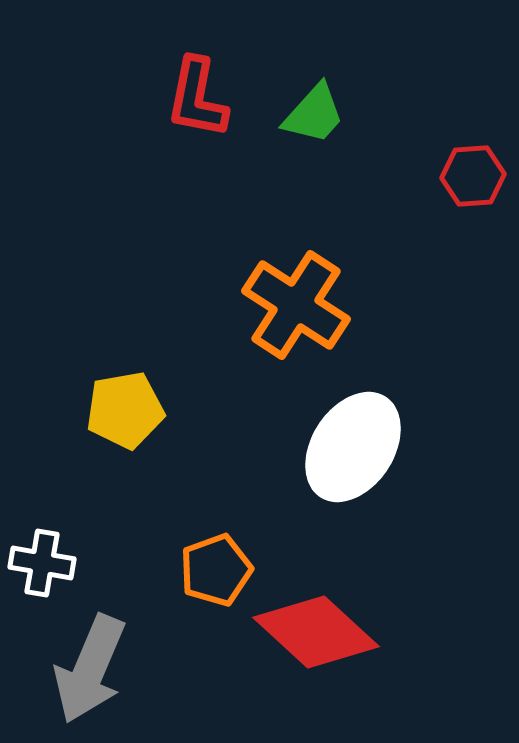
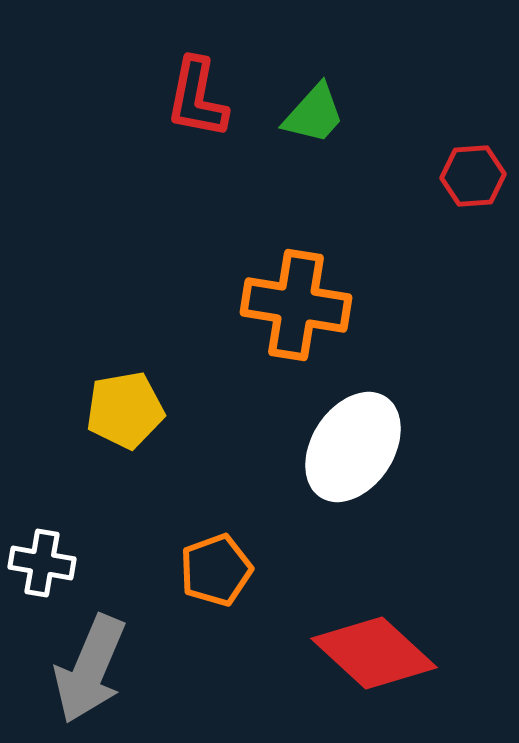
orange cross: rotated 24 degrees counterclockwise
red diamond: moved 58 px right, 21 px down
